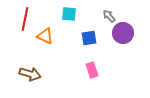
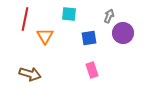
gray arrow: rotated 64 degrees clockwise
orange triangle: rotated 36 degrees clockwise
